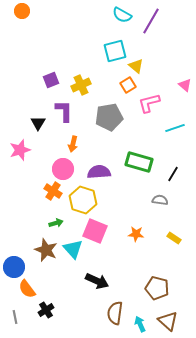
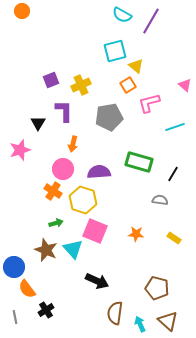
cyan line: moved 1 px up
